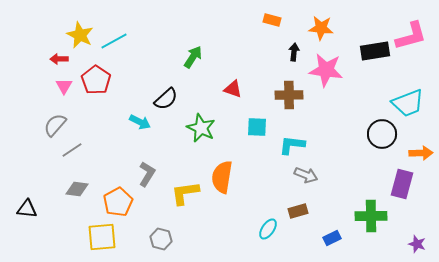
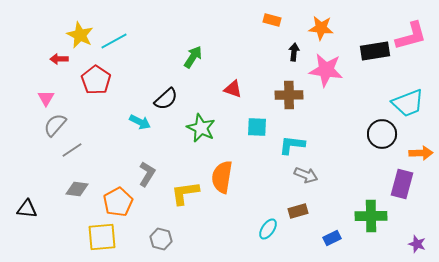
pink triangle: moved 18 px left, 12 px down
